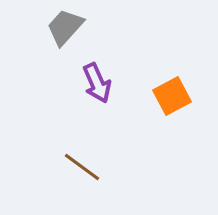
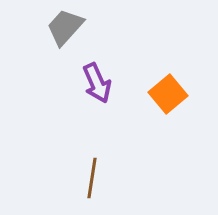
orange square: moved 4 px left, 2 px up; rotated 12 degrees counterclockwise
brown line: moved 10 px right, 11 px down; rotated 63 degrees clockwise
